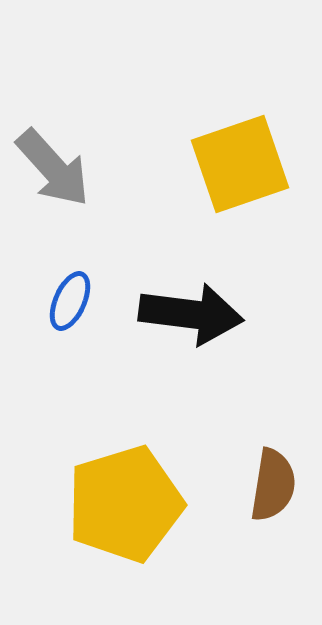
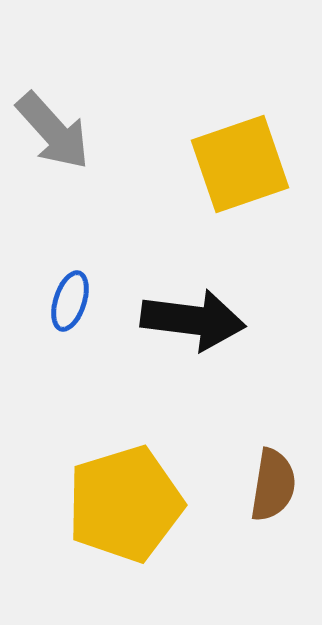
gray arrow: moved 37 px up
blue ellipse: rotated 6 degrees counterclockwise
black arrow: moved 2 px right, 6 px down
